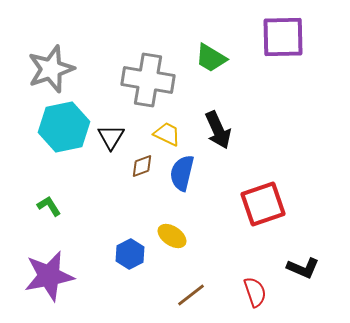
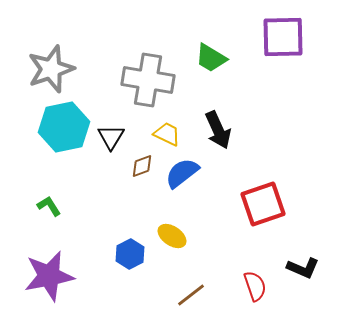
blue semicircle: rotated 39 degrees clockwise
red semicircle: moved 6 px up
